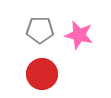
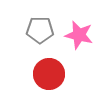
red circle: moved 7 px right
